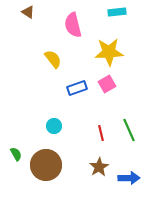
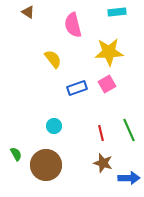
brown star: moved 4 px right, 4 px up; rotated 24 degrees counterclockwise
